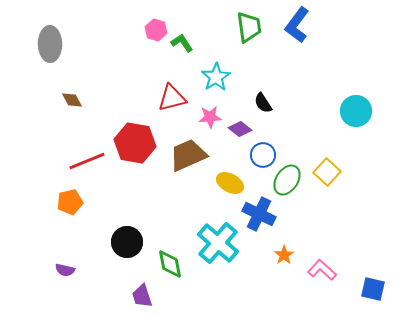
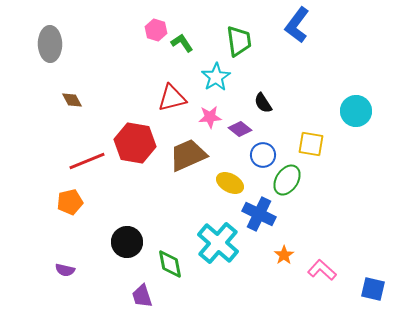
green trapezoid: moved 10 px left, 14 px down
yellow square: moved 16 px left, 28 px up; rotated 32 degrees counterclockwise
